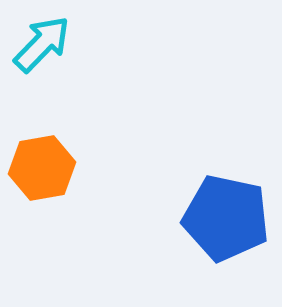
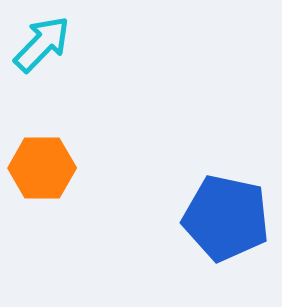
orange hexagon: rotated 10 degrees clockwise
